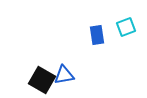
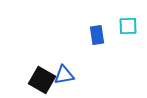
cyan square: moved 2 px right, 1 px up; rotated 18 degrees clockwise
